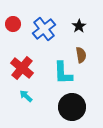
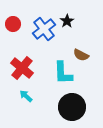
black star: moved 12 px left, 5 px up
brown semicircle: rotated 126 degrees clockwise
